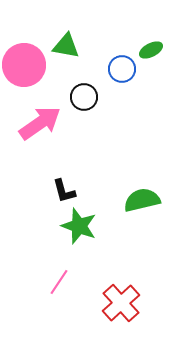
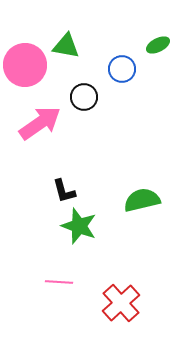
green ellipse: moved 7 px right, 5 px up
pink circle: moved 1 px right
pink line: rotated 60 degrees clockwise
